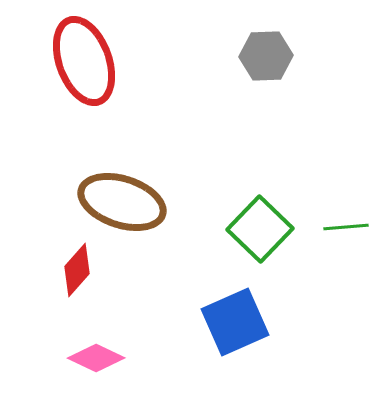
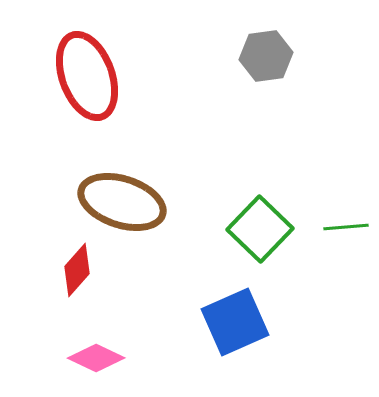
gray hexagon: rotated 6 degrees counterclockwise
red ellipse: moved 3 px right, 15 px down
